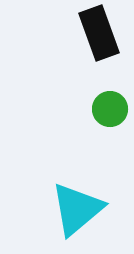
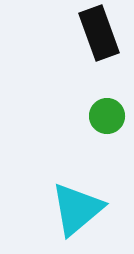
green circle: moved 3 px left, 7 px down
